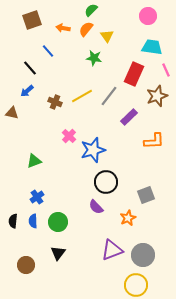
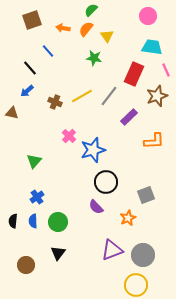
green triangle: rotated 28 degrees counterclockwise
